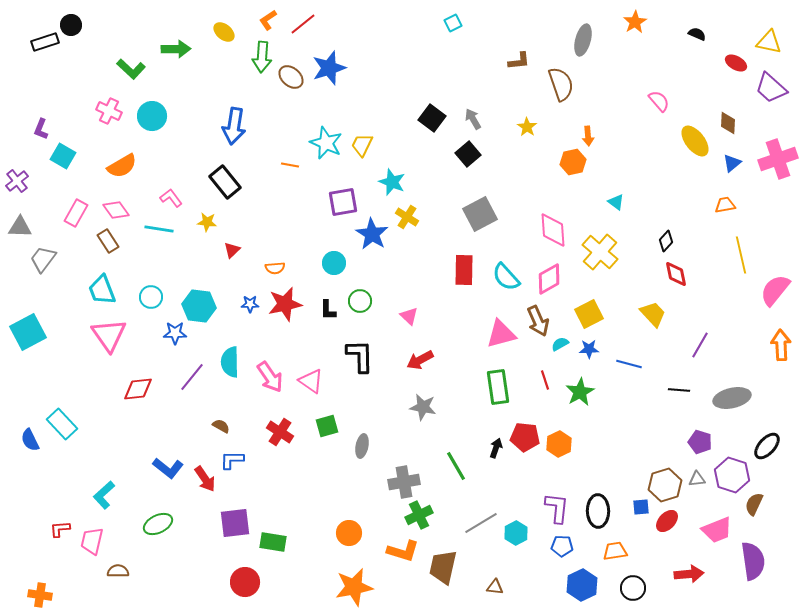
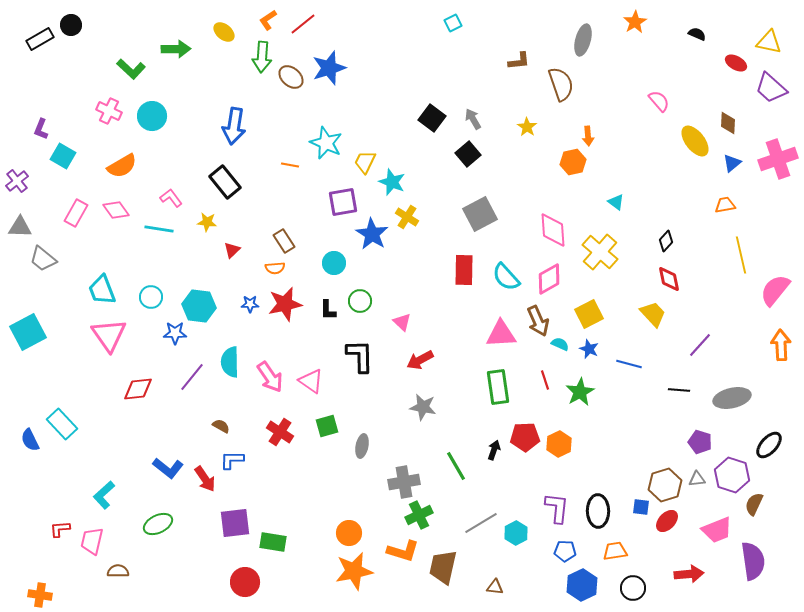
black rectangle at (45, 42): moved 5 px left, 3 px up; rotated 12 degrees counterclockwise
yellow trapezoid at (362, 145): moved 3 px right, 17 px down
brown rectangle at (108, 241): moved 176 px right
gray trapezoid at (43, 259): rotated 88 degrees counterclockwise
red diamond at (676, 274): moved 7 px left, 5 px down
pink triangle at (409, 316): moved 7 px left, 6 px down
pink triangle at (501, 334): rotated 12 degrees clockwise
cyan semicircle at (560, 344): rotated 54 degrees clockwise
purple line at (700, 345): rotated 12 degrees clockwise
blue star at (589, 349): rotated 24 degrees clockwise
red pentagon at (525, 437): rotated 8 degrees counterclockwise
black ellipse at (767, 446): moved 2 px right, 1 px up
black arrow at (496, 448): moved 2 px left, 2 px down
blue square at (641, 507): rotated 12 degrees clockwise
blue pentagon at (562, 546): moved 3 px right, 5 px down
orange star at (354, 587): moved 16 px up
